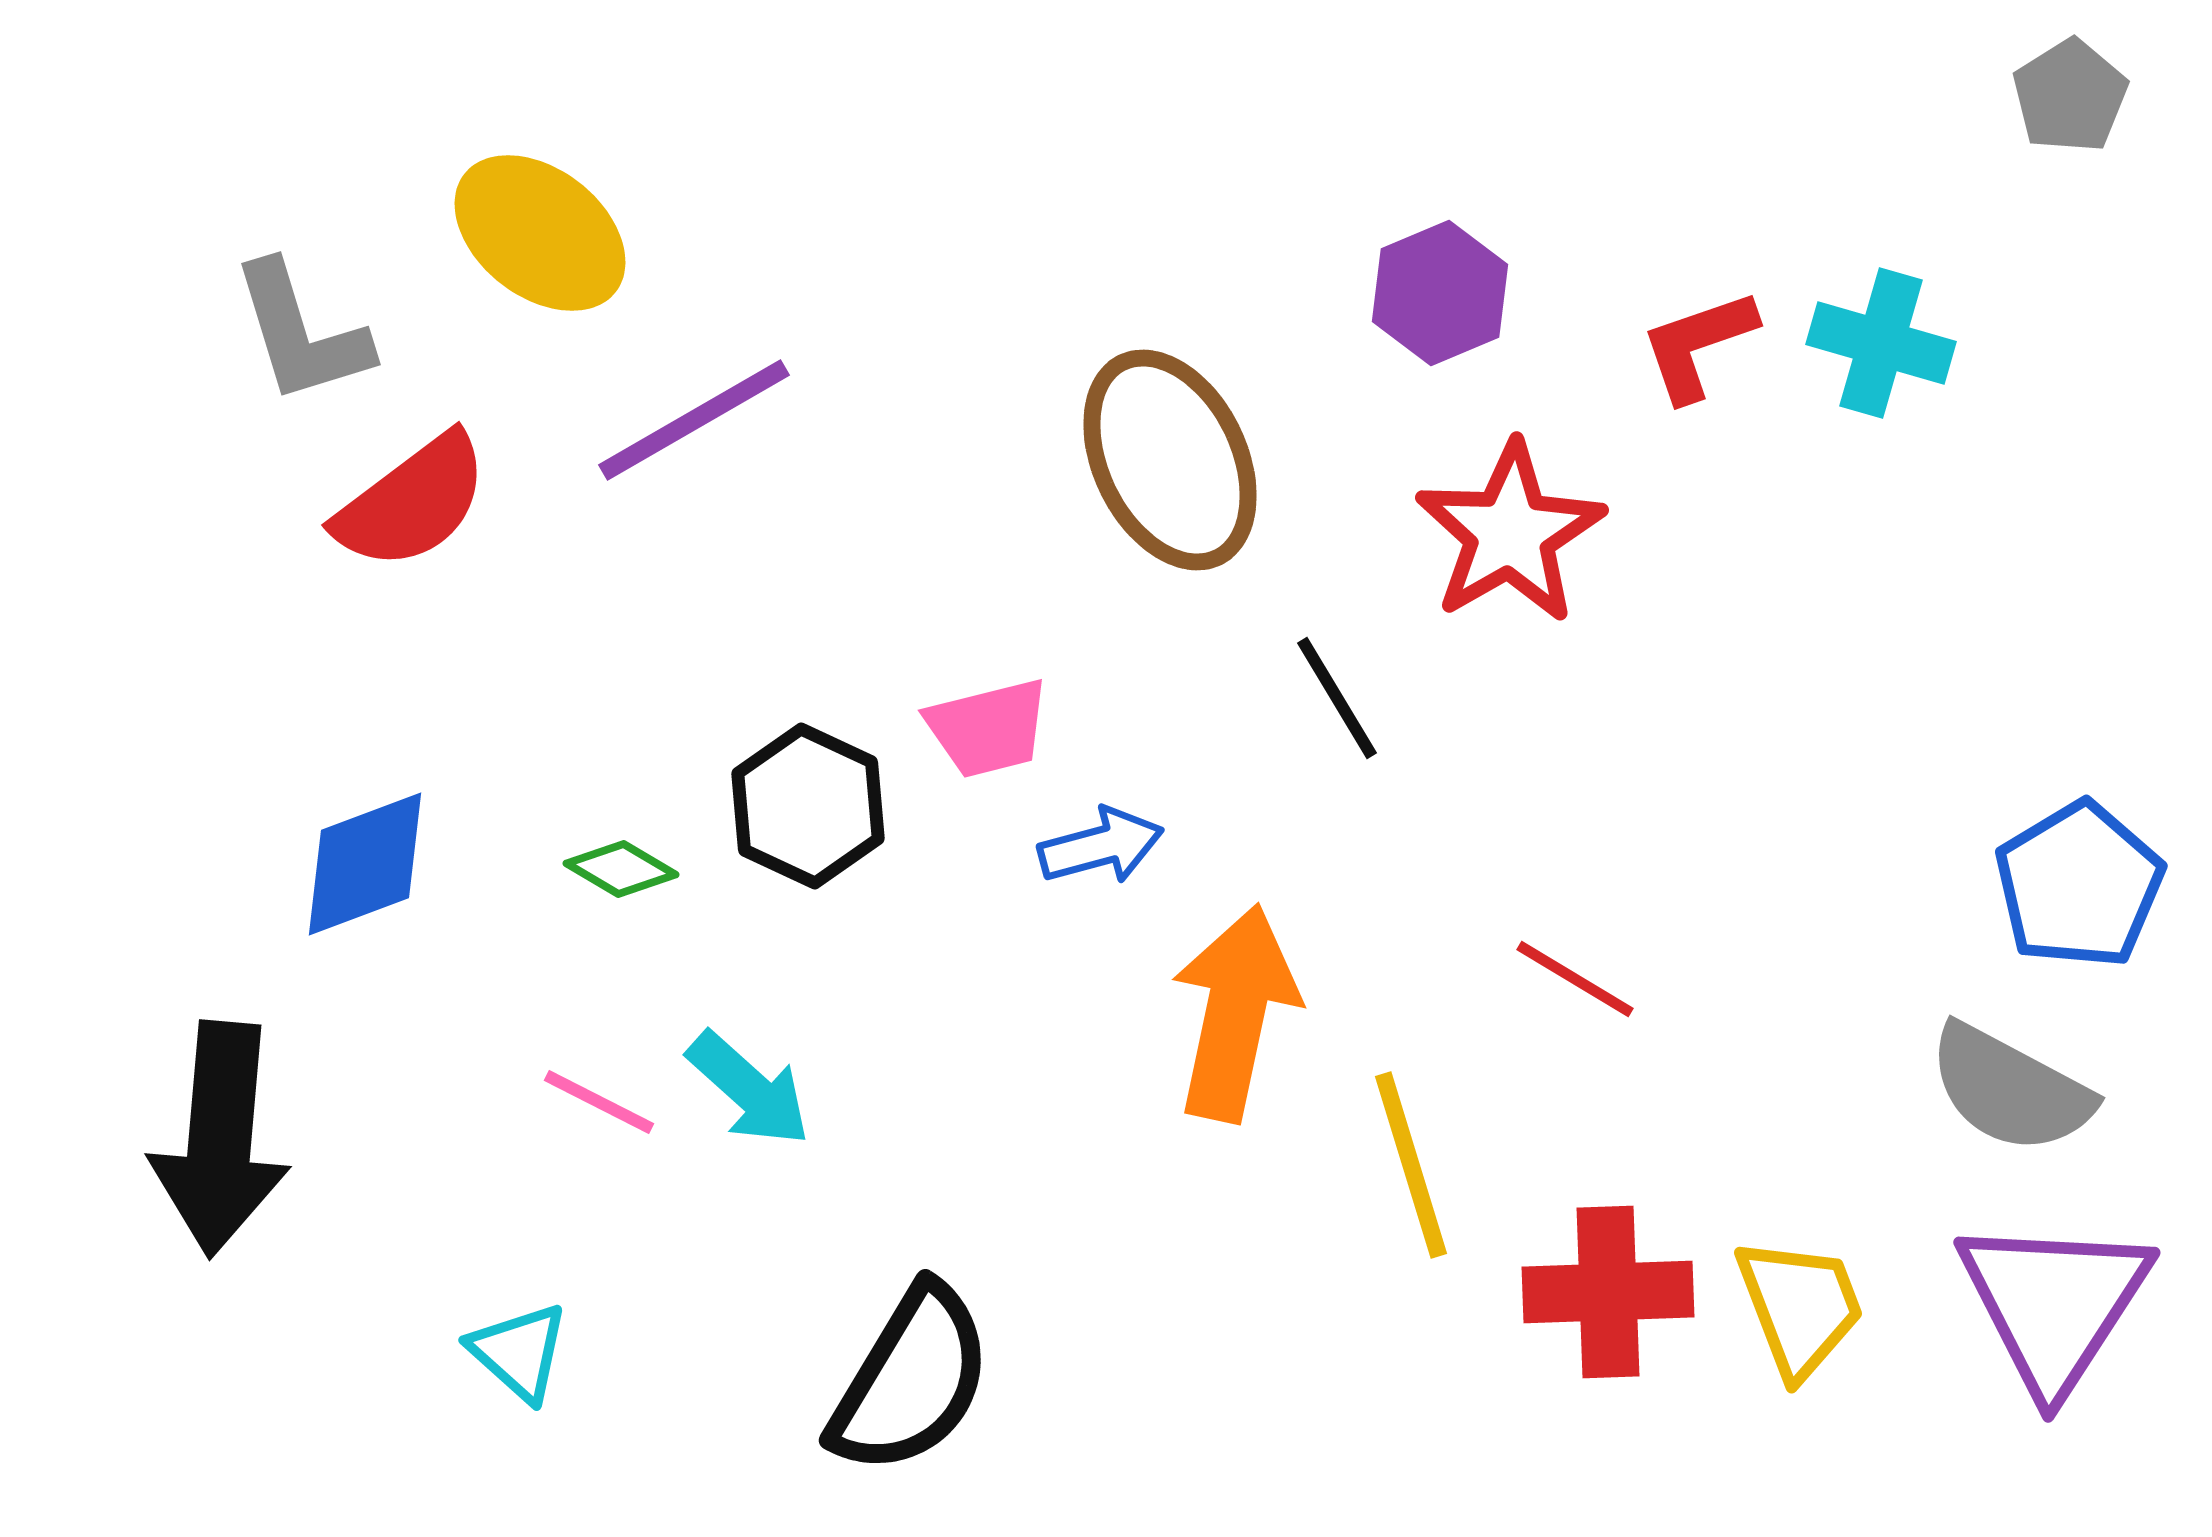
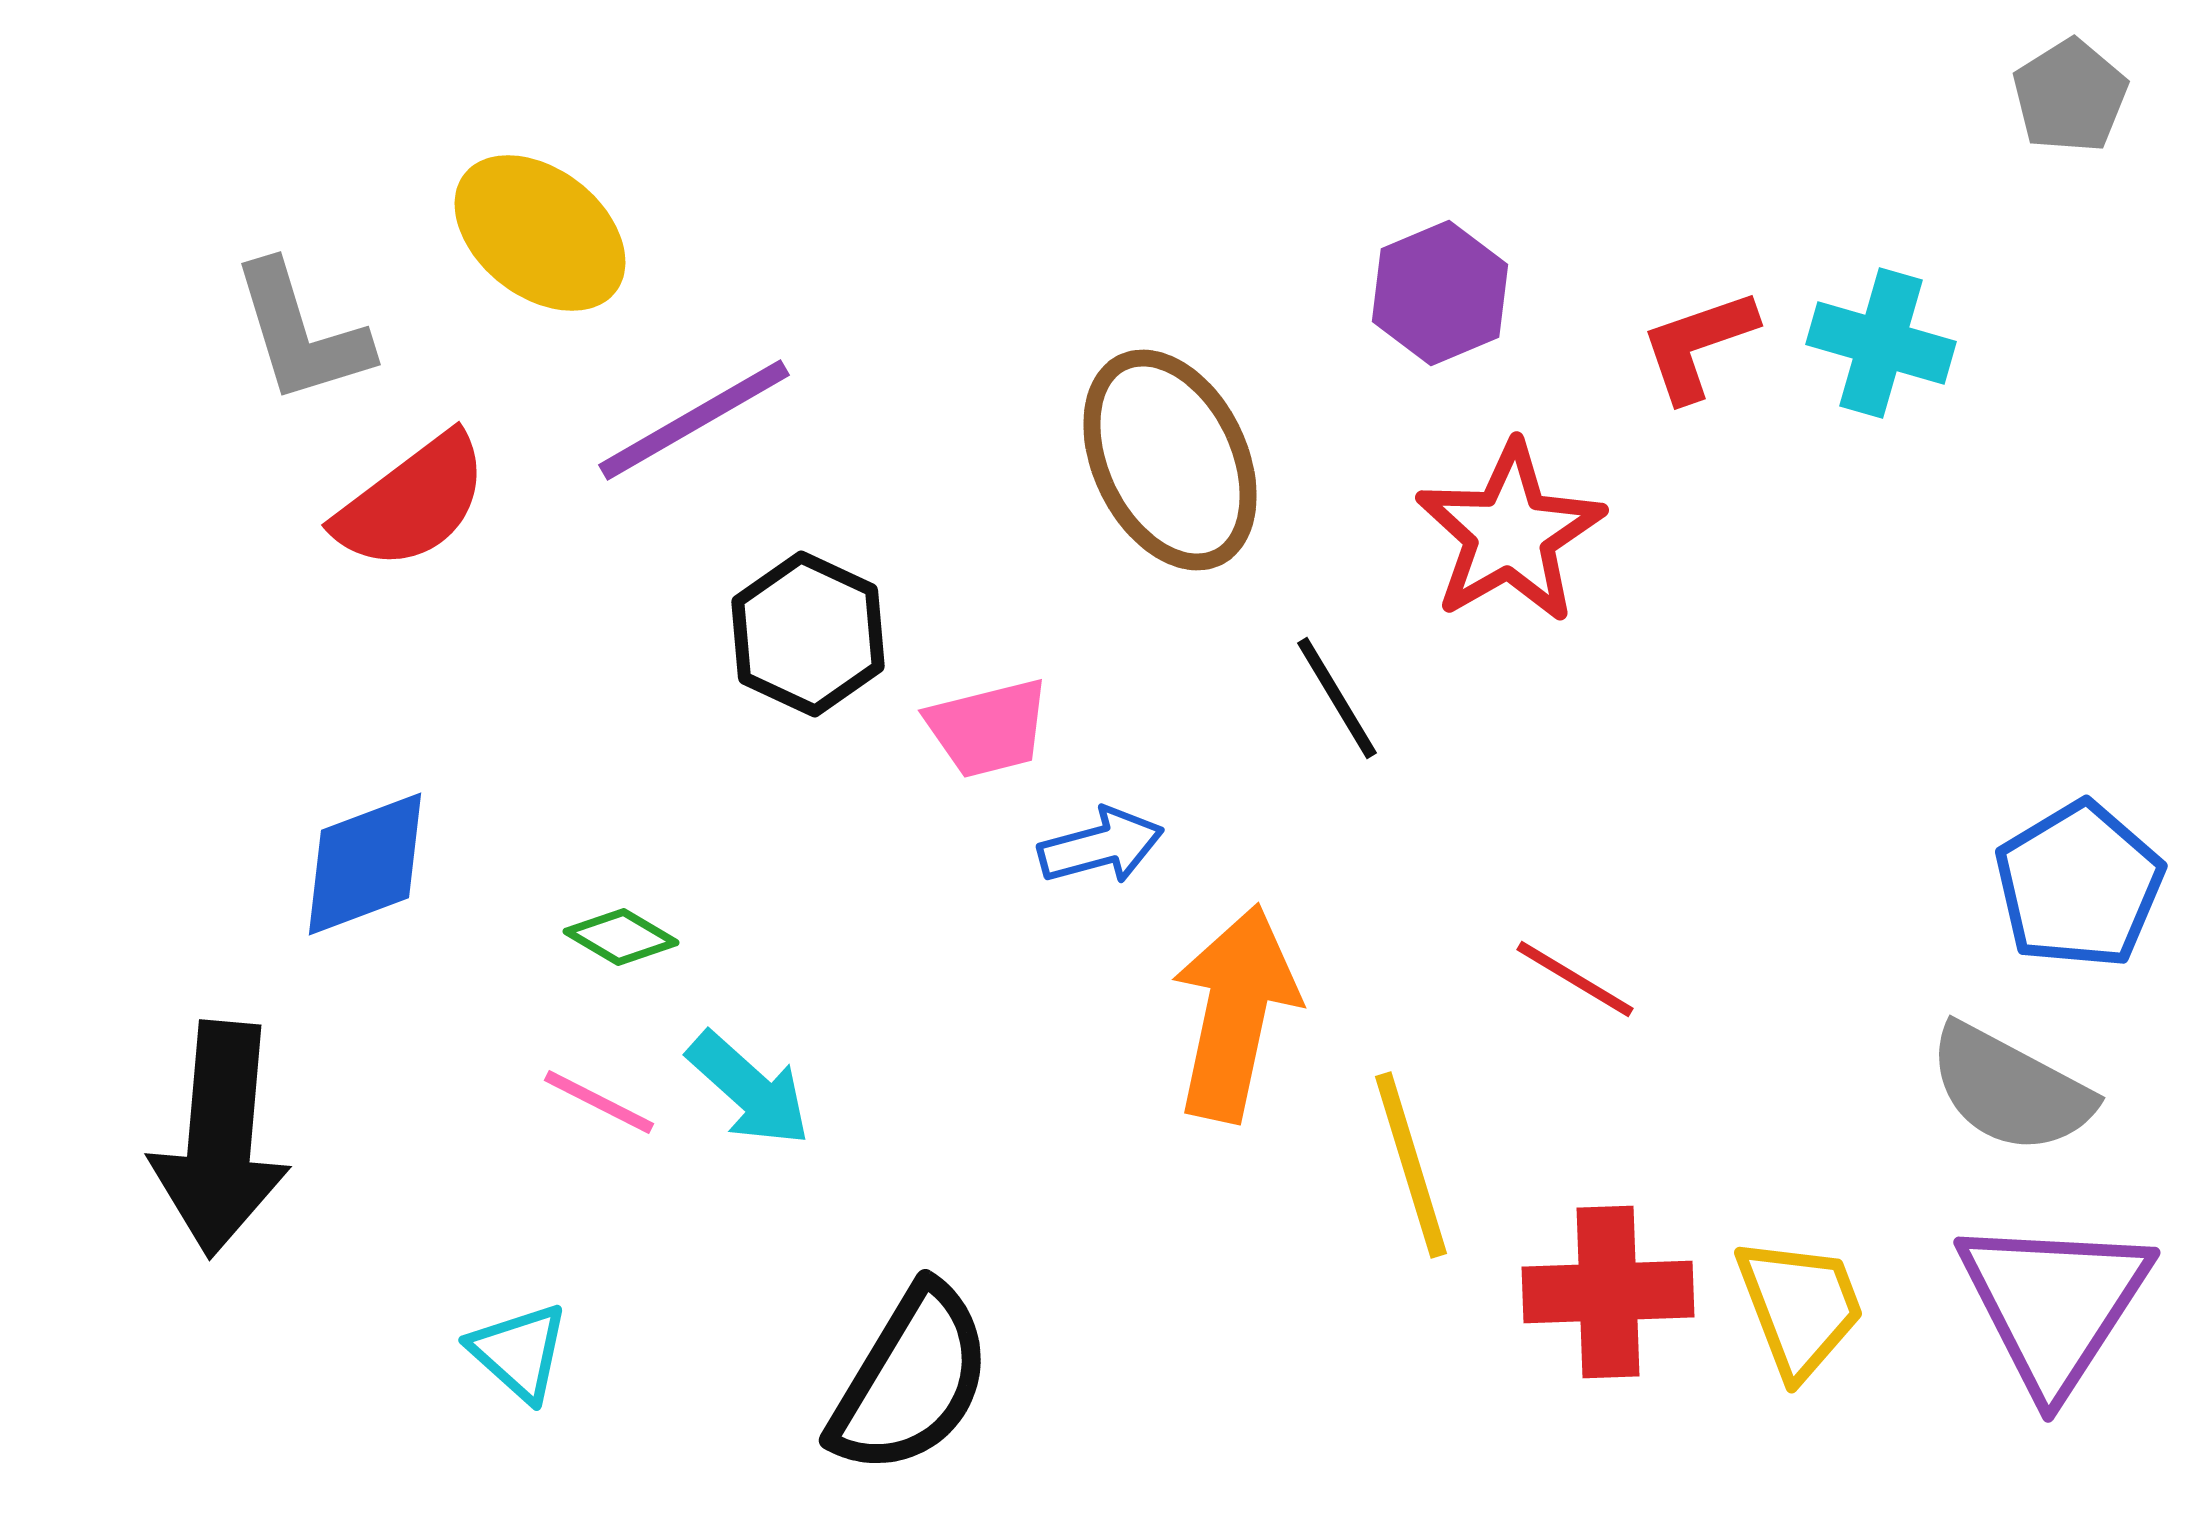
black hexagon: moved 172 px up
green diamond: moved 68 px down
